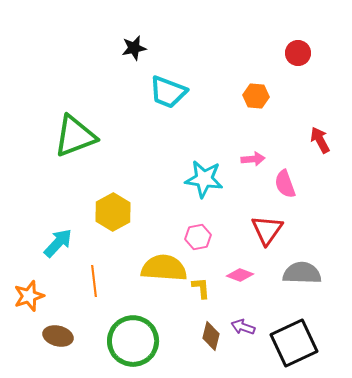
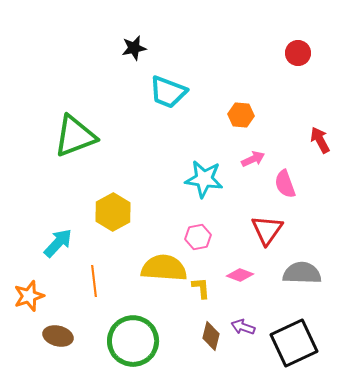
orange hexagon: moved 15 px left, 19 px down
pink arrow: rotated 20 degrees counterclockwise
